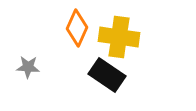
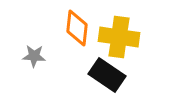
orange diamond: rotated 18 degrees counterclockwise
gray star: moved 6 px right, 11 px up
